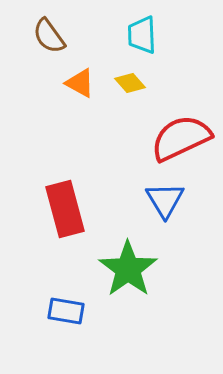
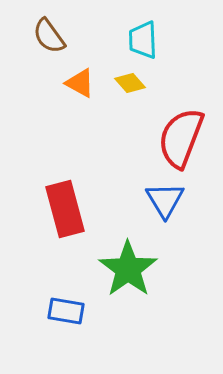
cyan trapezoid: moved 1 px right, 5 px down
red semicircle: rotated 44 degrees counterclockwise
